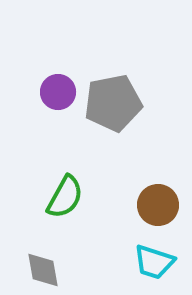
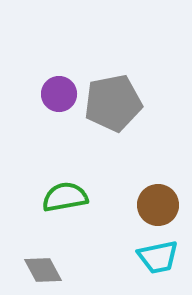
purple circle: moved 1 px right, 2 px down
green semicircle: rotated 129 degrees counterclockwise
cyan trapezoid: moved 4 px right, 5 px up; rotated 30 degrees counterclockwise
gray diamond: rotated 18 degrees counterclockwise
